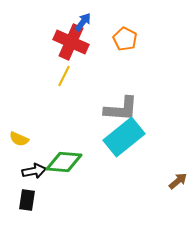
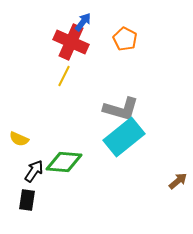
gray L-shape: rotated 12 degrees clockwise
black arrow: rotated 45 degrees counterclockwise
